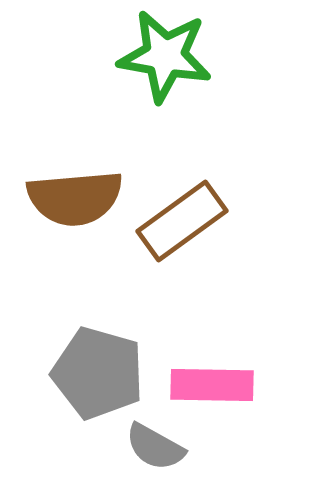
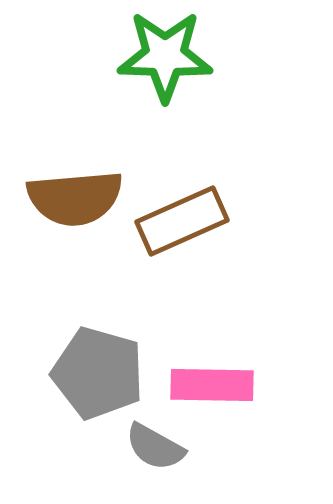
green star: rotated 8 degrees counterclockwise
brown rectangle: rotated 12 degrees clockwise
